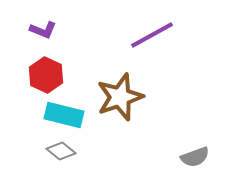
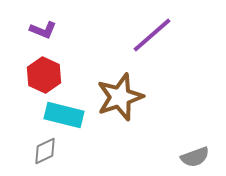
purple line: rotated 12 degrees counterclockwise
red hexagon: moved 2 px left
gray diamond: moved 16 px left; rotated 64 degrees counterclockwise
